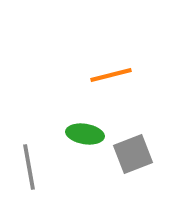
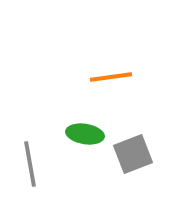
orange line: moved 2 px down; rotated 6 degrees clockwise
gray line: moved 1 px right, 3 px up
